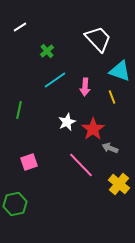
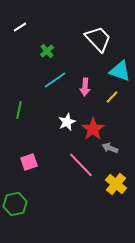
yellow line: rotated 64 degrees clockwise
yellow cross: moved 3 px left
